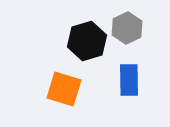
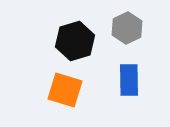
black hexagon: moved 12 px left
orange square: moved 1 px right, 1 px down
